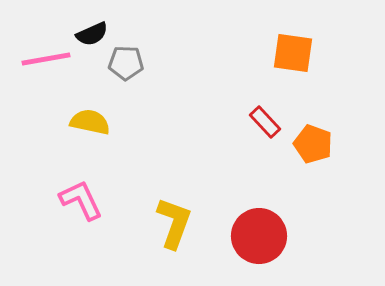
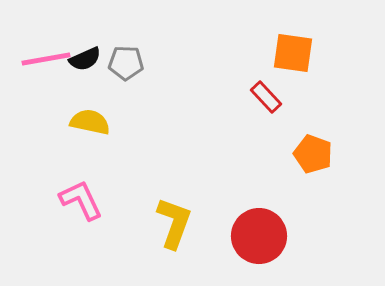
black semicircle: moved 7 px left, 25 px down
red rectangle: moved 1 px right, 25 px up
orange pentagon: moved 10 px down
